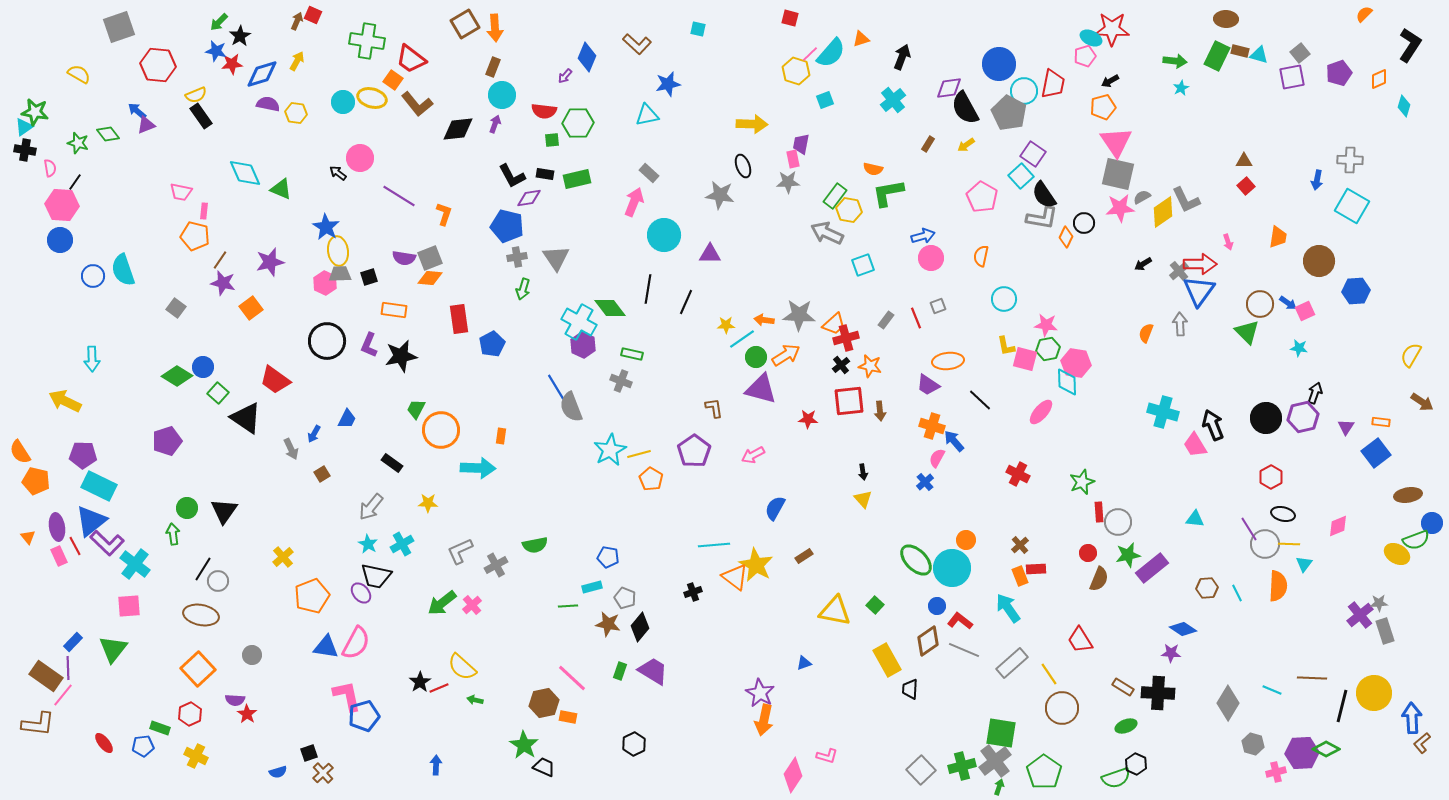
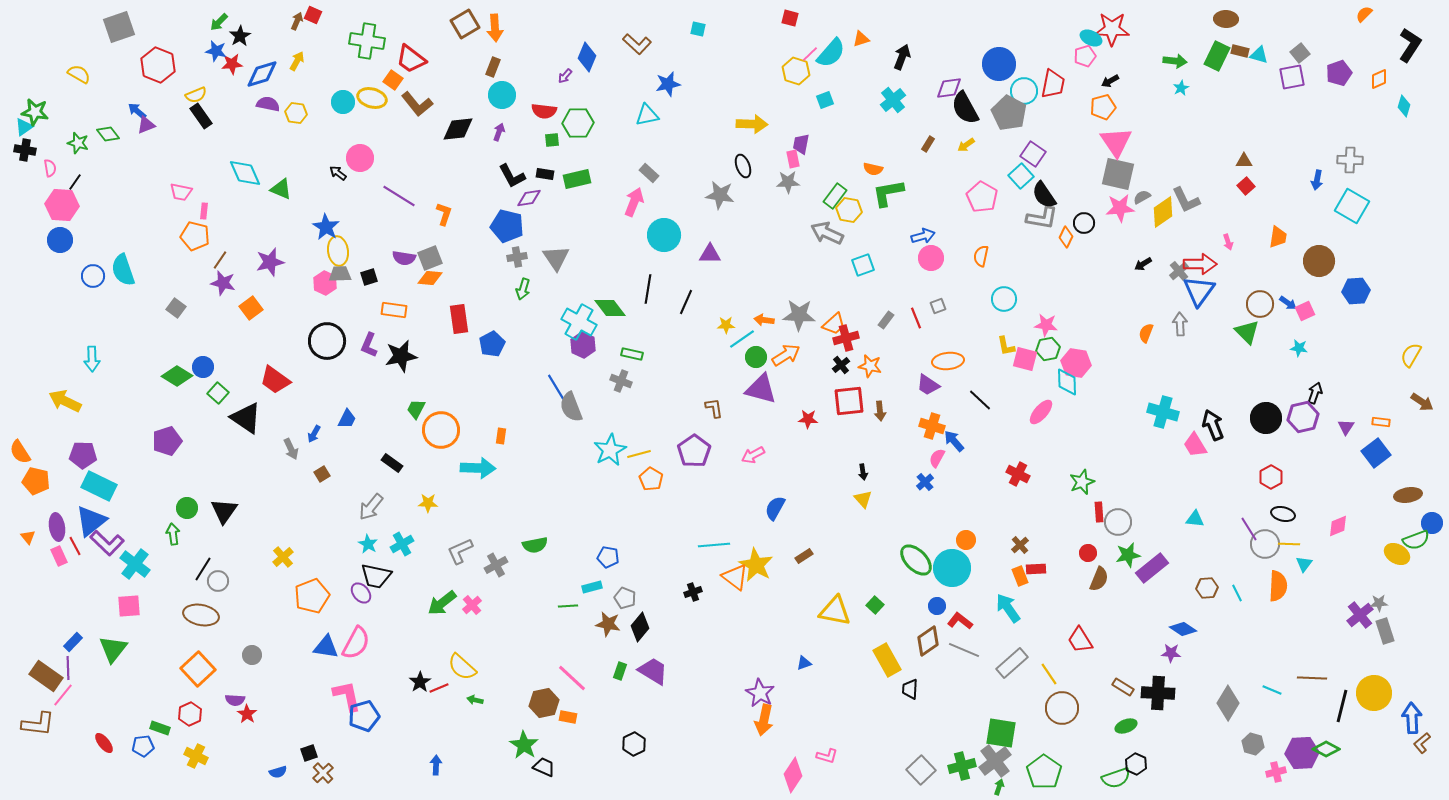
red hexagon at (158, 65): rotated 16 degrees clockwise
purple arrow at (495, 124): moved 4 px right, 8 px down
